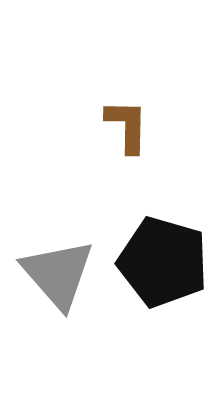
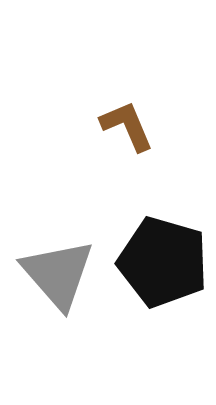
brown L-shape: rotated 24 degrees counterclockwise
